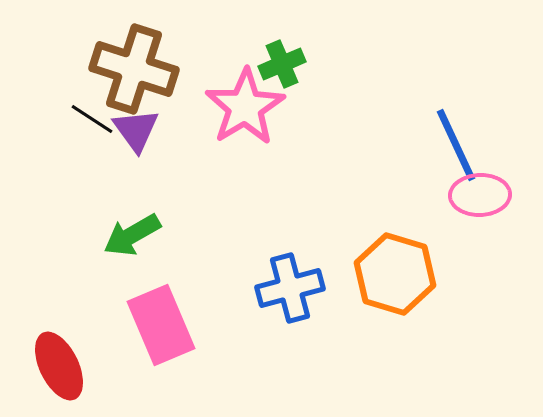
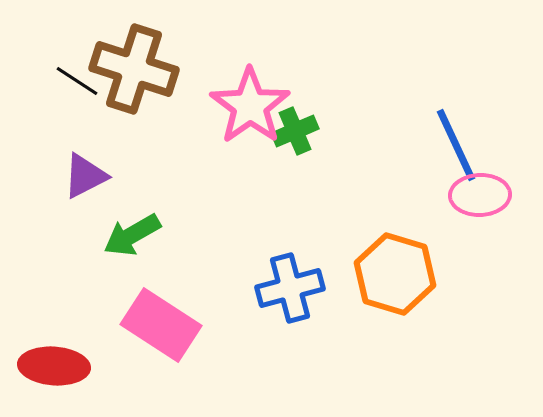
green cross: moved 13 px right, 67 px down
pink star: moved 5 px right, 1 px up; rotated 4 degrees counterclockwise
black line: moved 15 px left, 38 px up
purple triangle: moved 51 px left, 46 px down; rotated 39 degrees clockwise
pink rectangle: rotated 34 degrees counterclockwise
red ellipse: moved 5 px left; rotated 60 degrees counterclockwise
